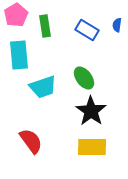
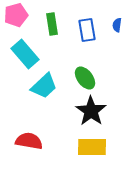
pink pentagon: rotated 15 degrees clockwise
green rectangle: moved 7 px right, 2 px up
blue rectangle: rotated 50 degrees clockwise
cyan rectangle: moved 6 px right, 1 px up; rotated 36 degrees counterclockwise
green ellipse: moved 1 px right
cyan trapezoid: moved 1 px right, 1 px up; rotated 24 degrees counterclockwise
red semicircle: moved 2 px left; rotated 44 degrees counterclockwise
